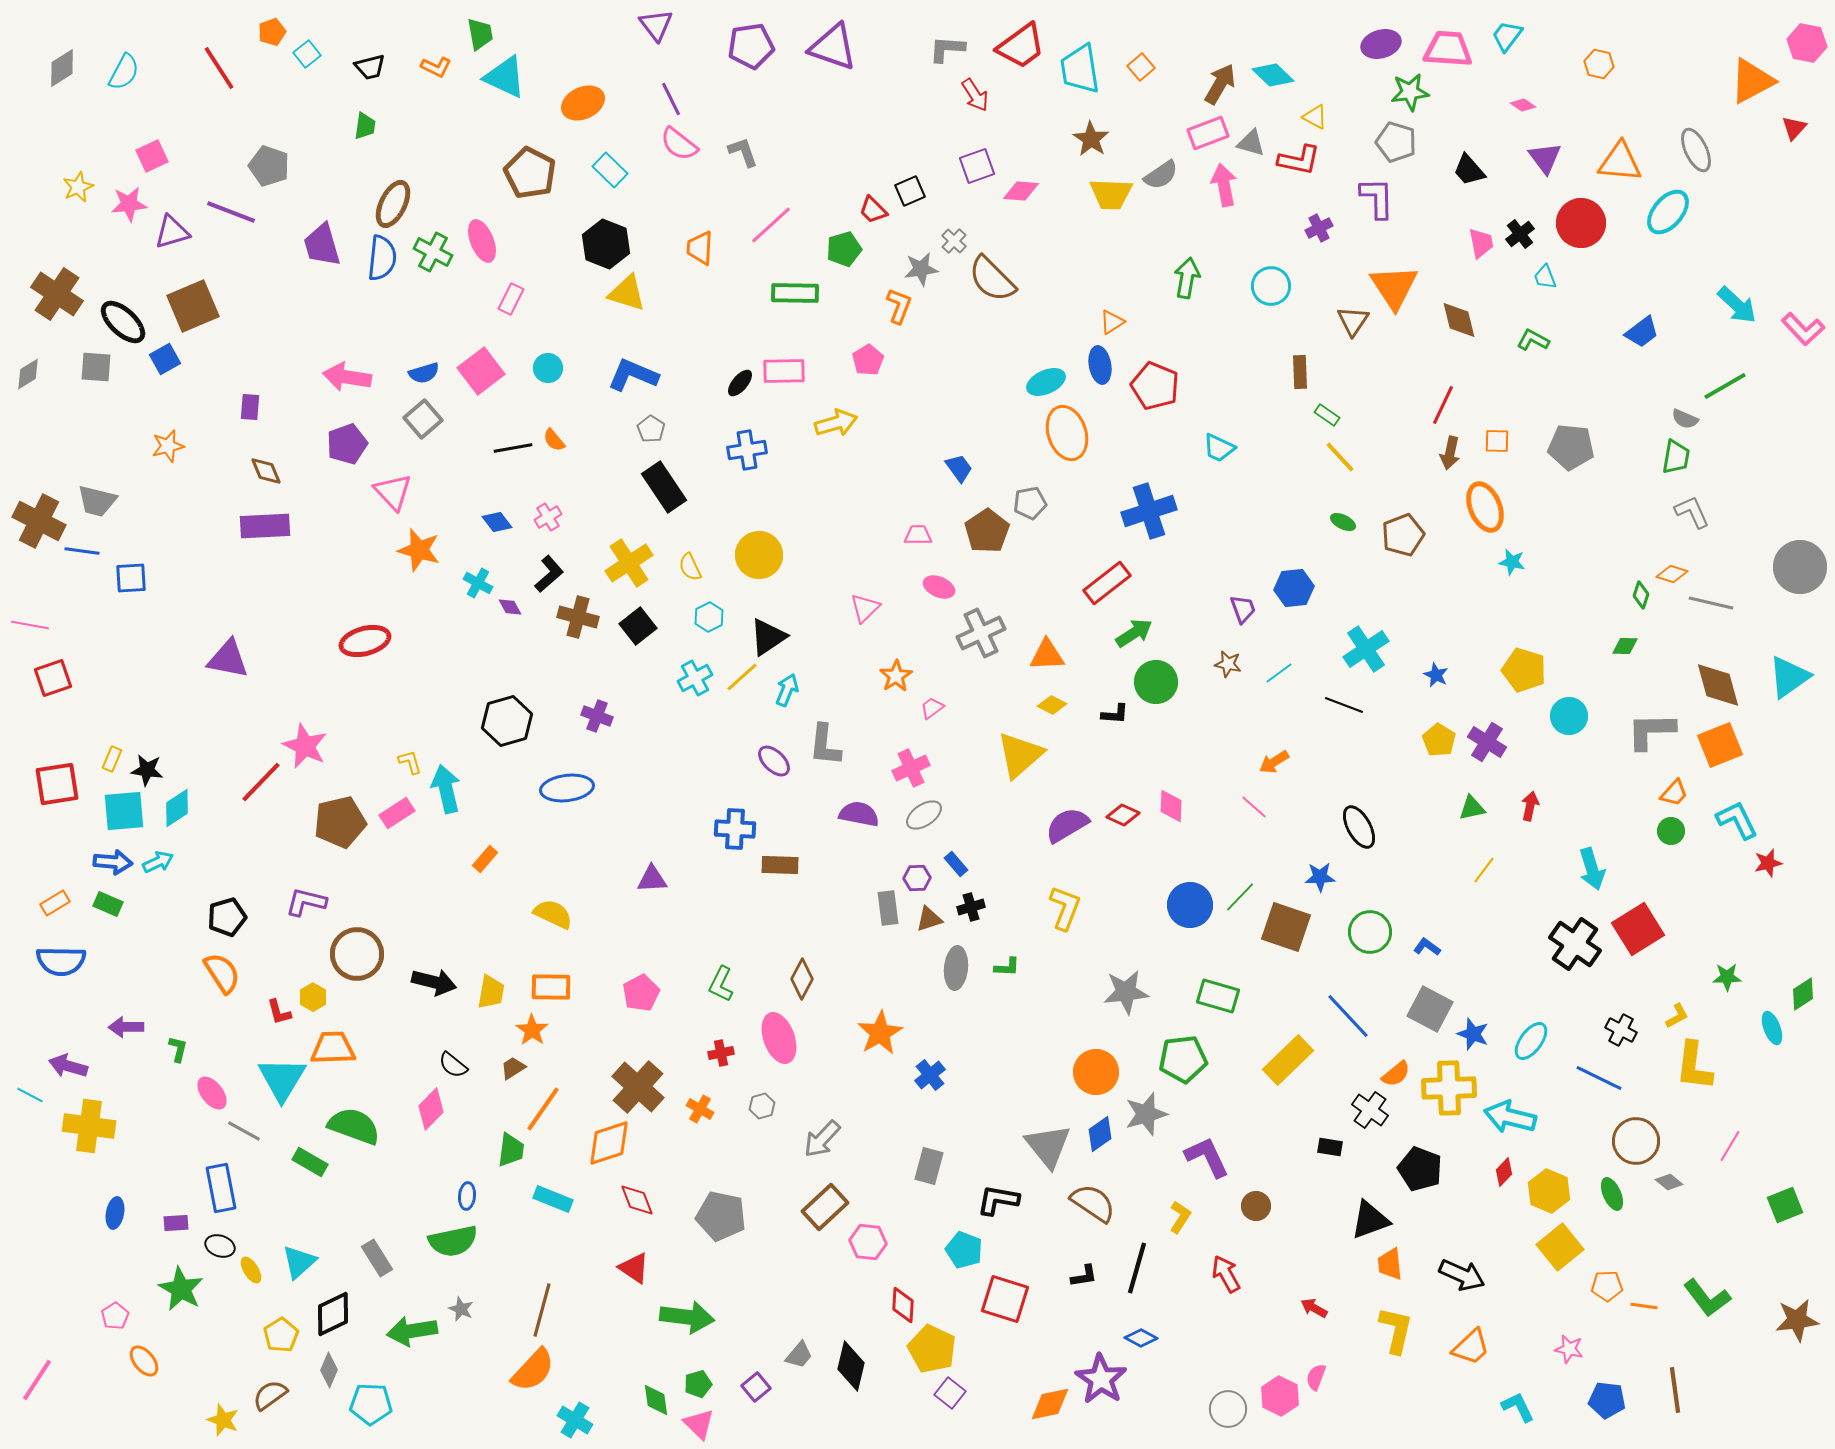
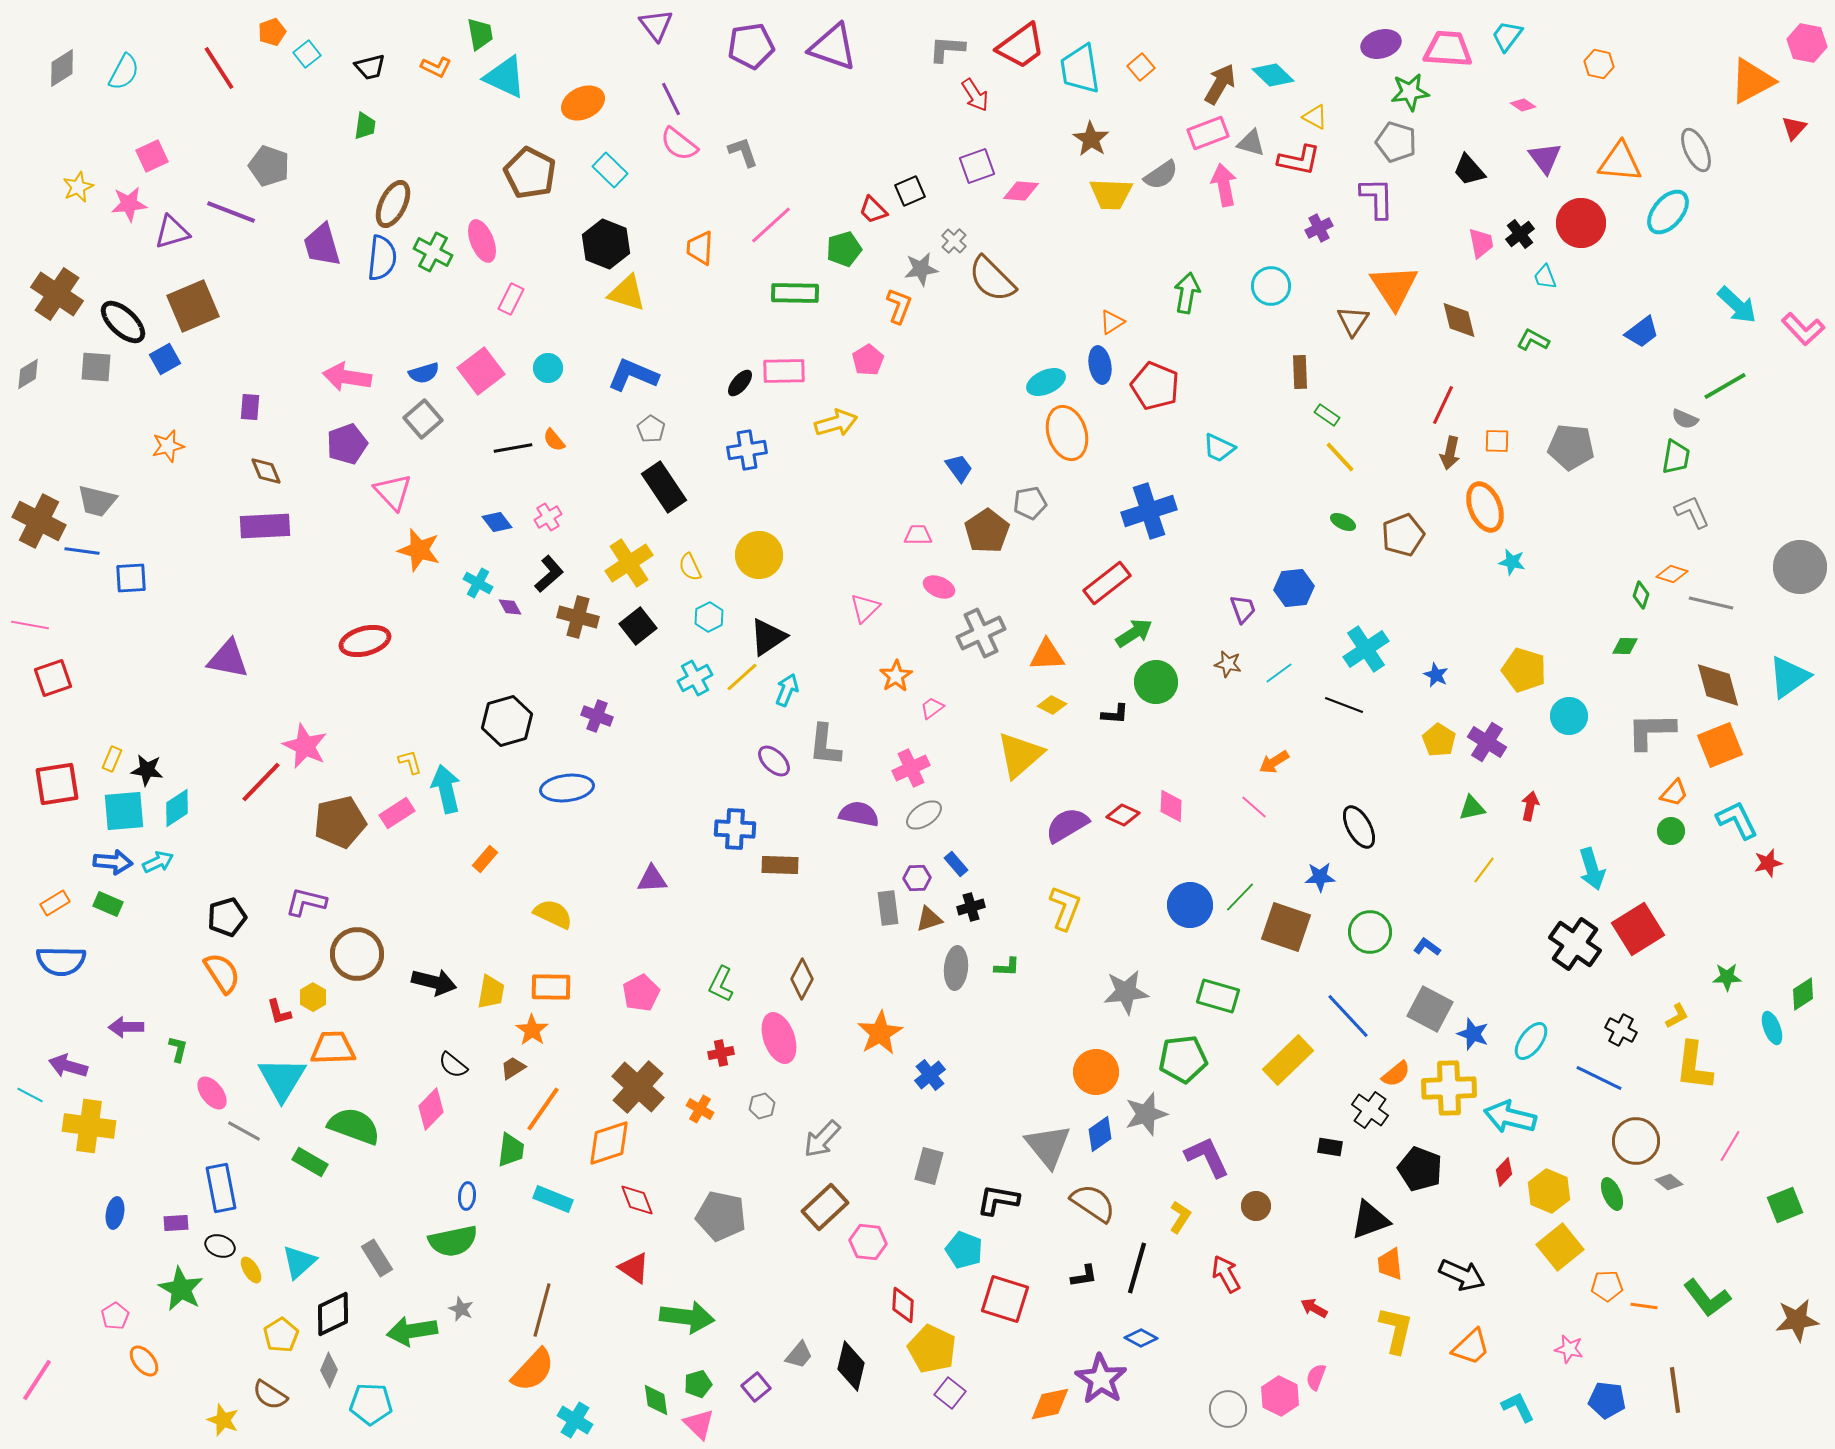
green arrow at (1187, 278): moved 15 px down
brown semicircle at (270, 1395): rotated 111 degrees counterclockwise
